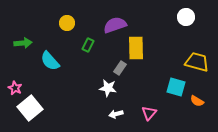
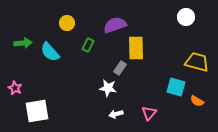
cyan semicircle: moved 9 px up
white square: moved 7 px right, 3 px down; rotated 30 degrees clockwise
